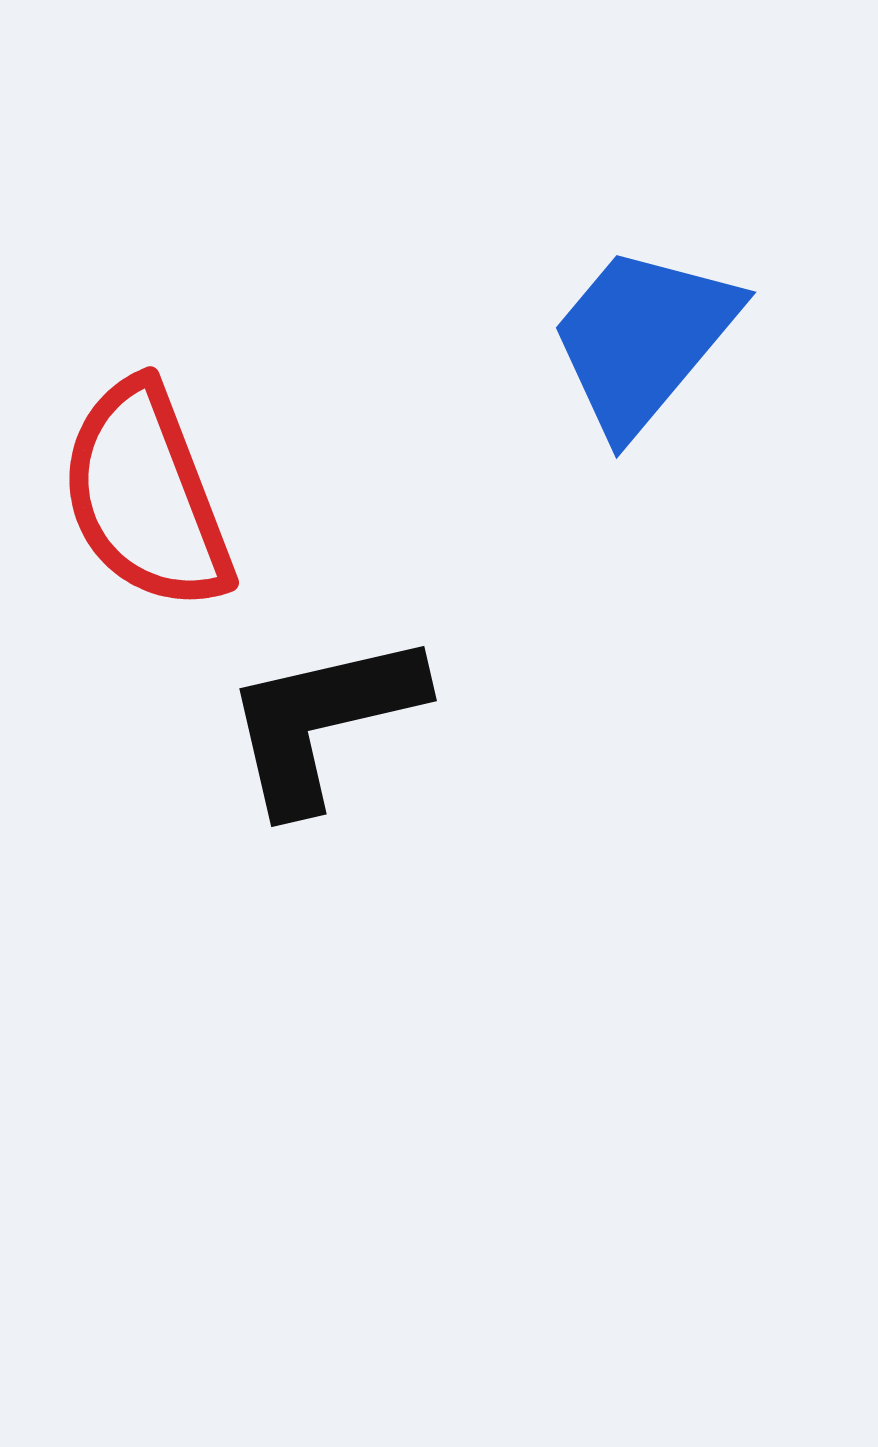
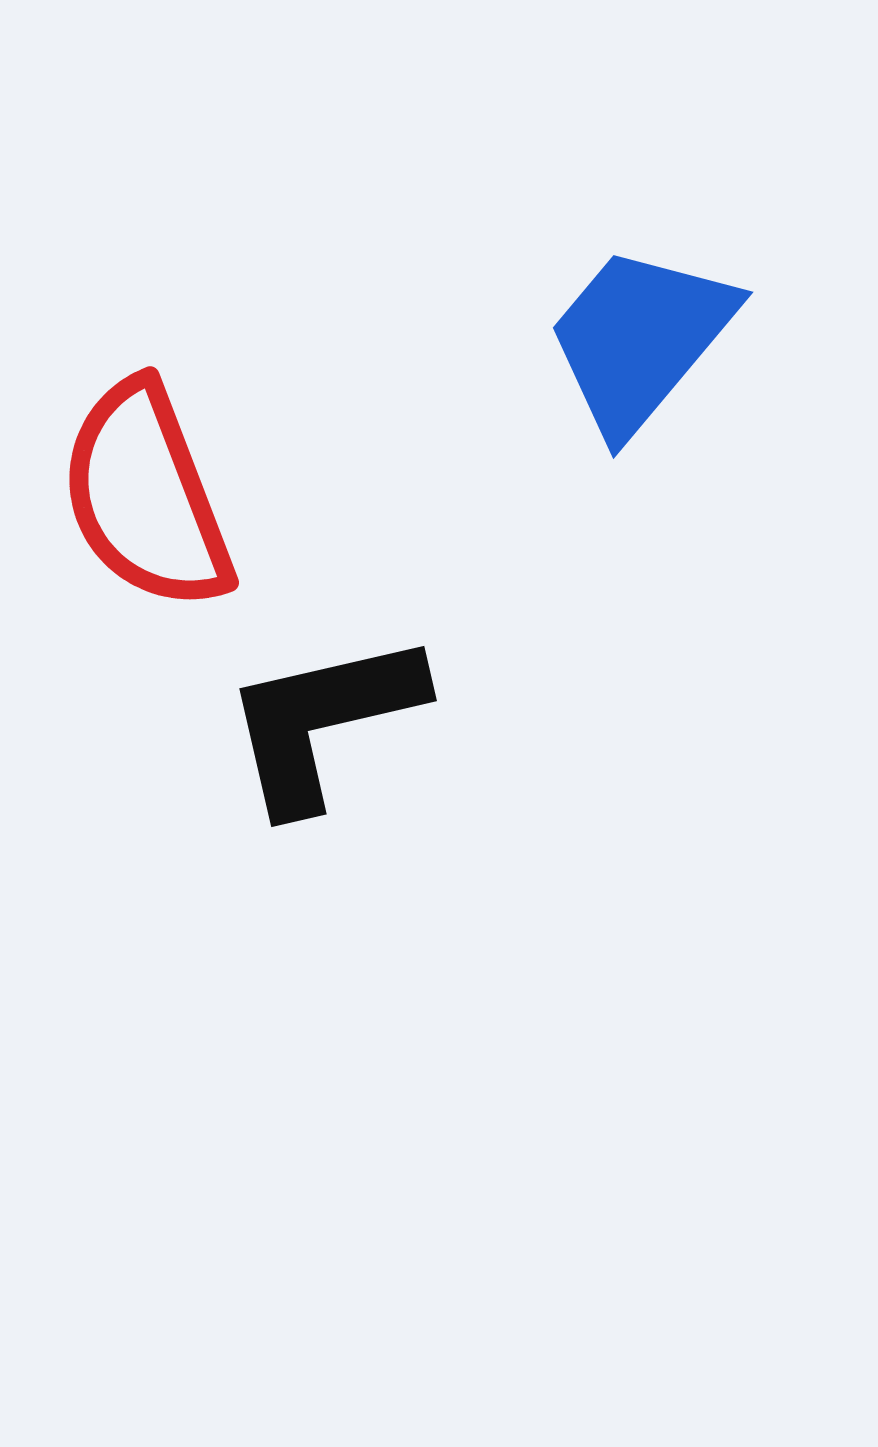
blue trapezoid: moved 3 px left
